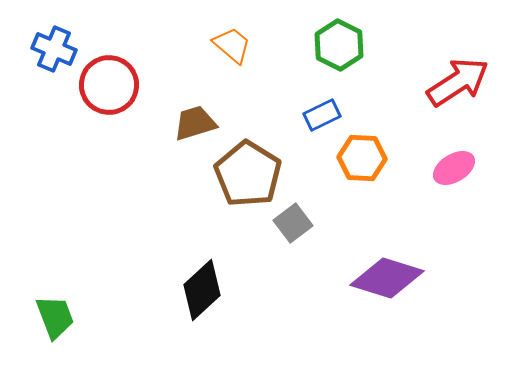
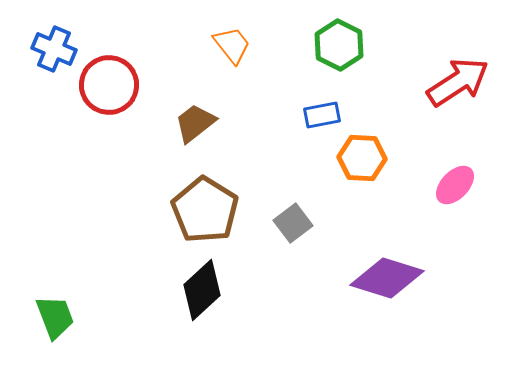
orange trapezoid: rotated 12 degrees clockwise
blue rectangle: rotated 15 degrees clockwise
brown trapezoid: rotated 21 degrees counterclockwise
pink ellipse: moved 1 px right, 17 px down; rotated 15 degrees counterclockwise
brown pentagon: moved 43 px left, 36 px down
